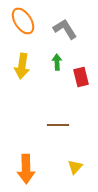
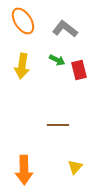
gray L-shape: rotated 20 degrees counterclockwise
green arrow: moved 2 px up; rotated 119 degrees clockwise
red rectangle: moved 2 px left, 7 px up
orange arrow: moved 2 px left, 1 px down
